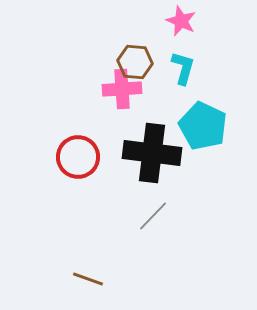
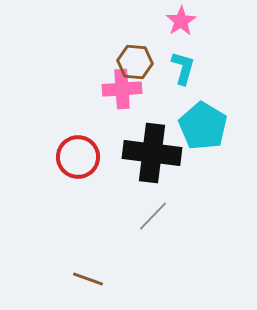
pink star: rotated 16 degrees clockwise
cyan pentagon: rotated 6 degrees clockwise
